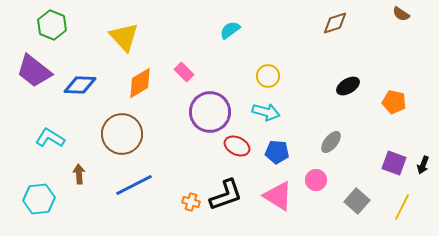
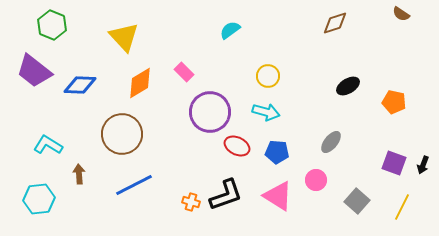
cyan L-shape: moved 2 px left, 7 px down
